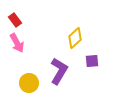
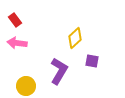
pink arrow: rotated 126 degrees clockwise
purple square: rotated 16 degrees clockwise
yellow circle: moved 3 px left, 3 px down
